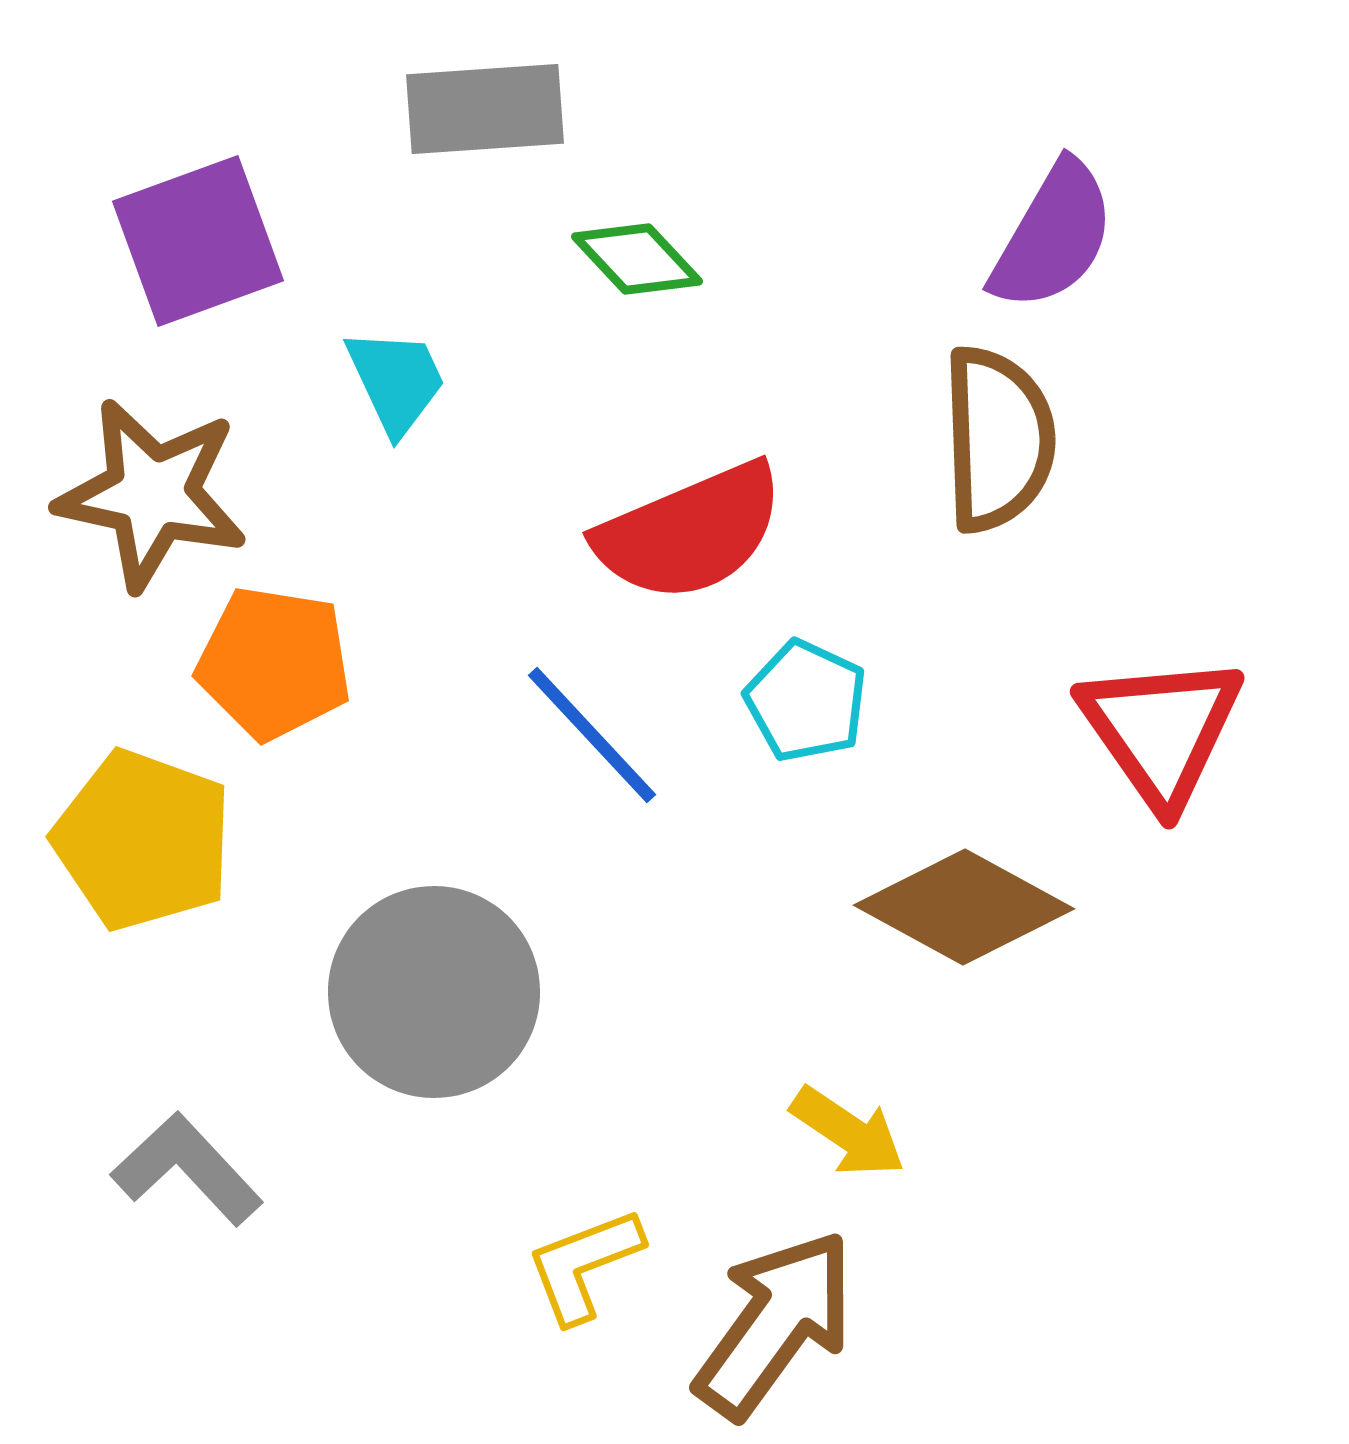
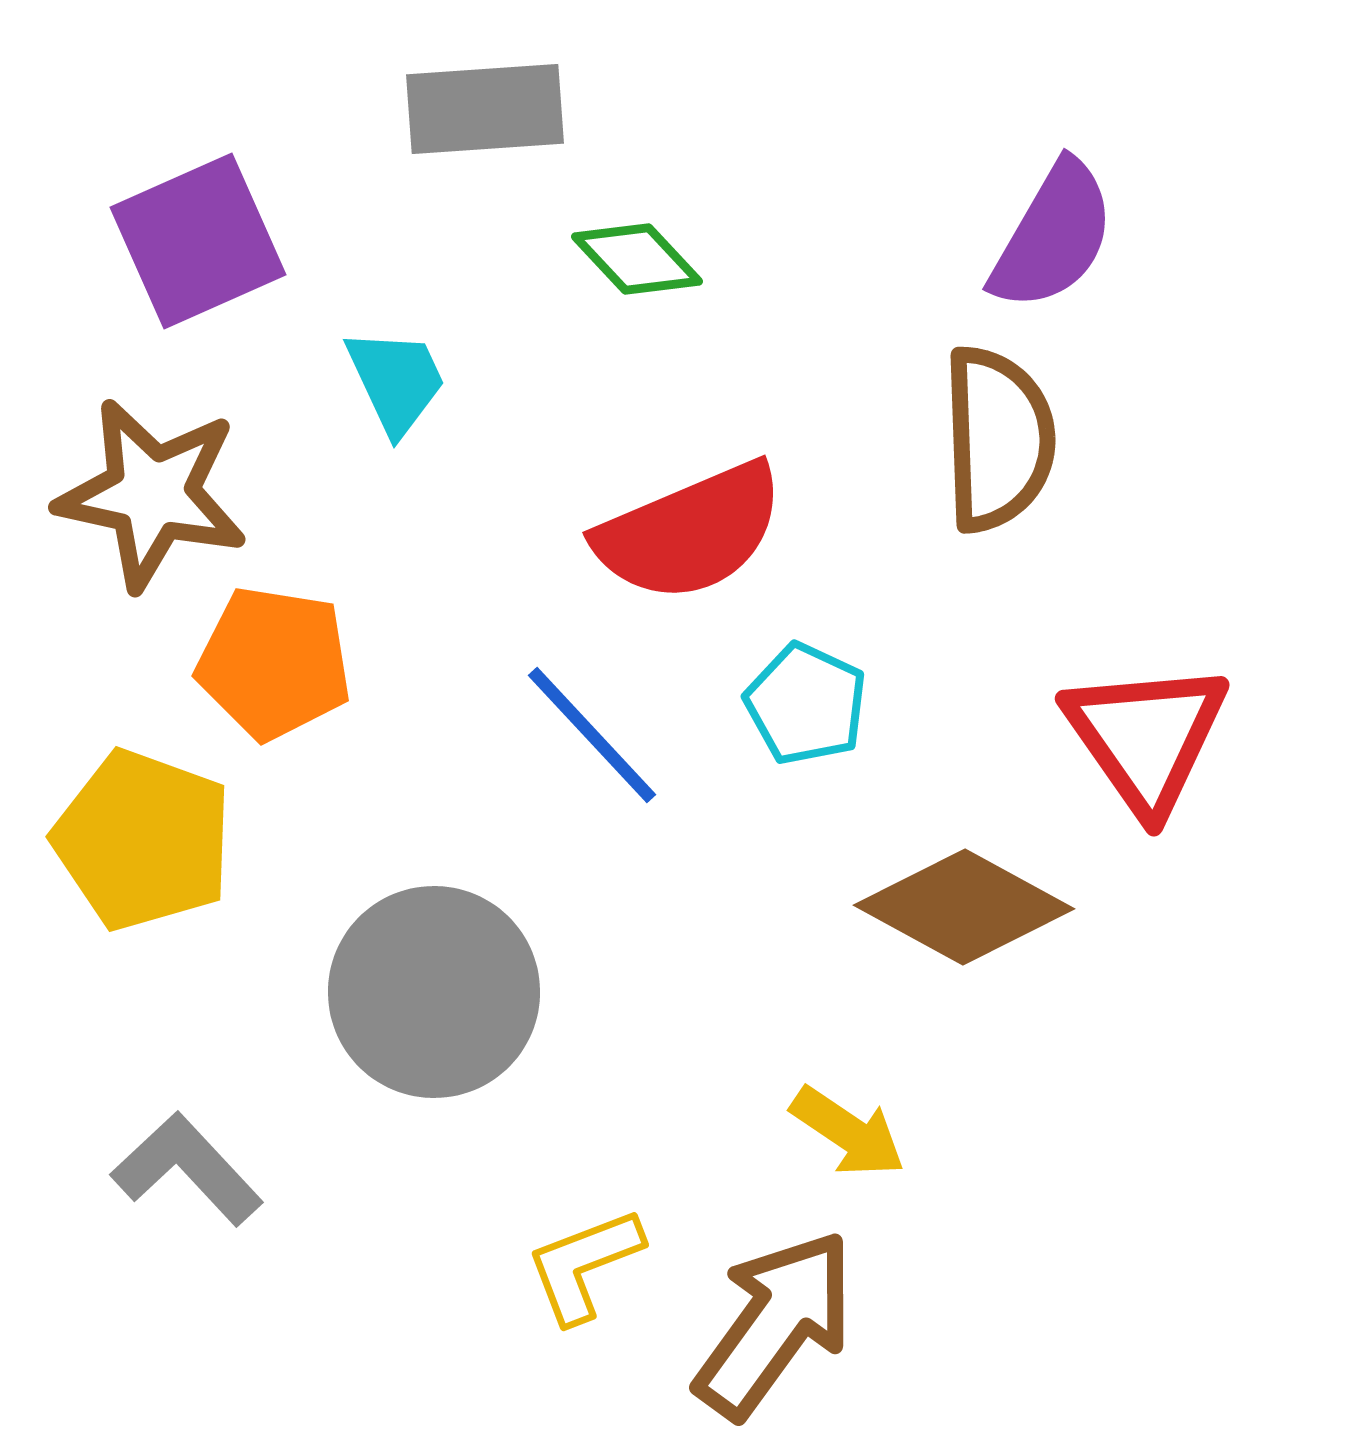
purple square: rotated 4 degrees counterclockwise
cyan pentagon: moved 3 px down
red triangle: moved 15 px left, 7 px down
